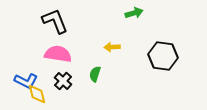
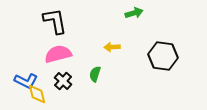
black L-shape: rotated 12 degrees clockwise
pink semicircle: rotated 24 degrees counterclockwise
